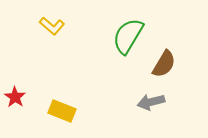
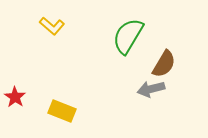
gray arrow: moved 13 px up
